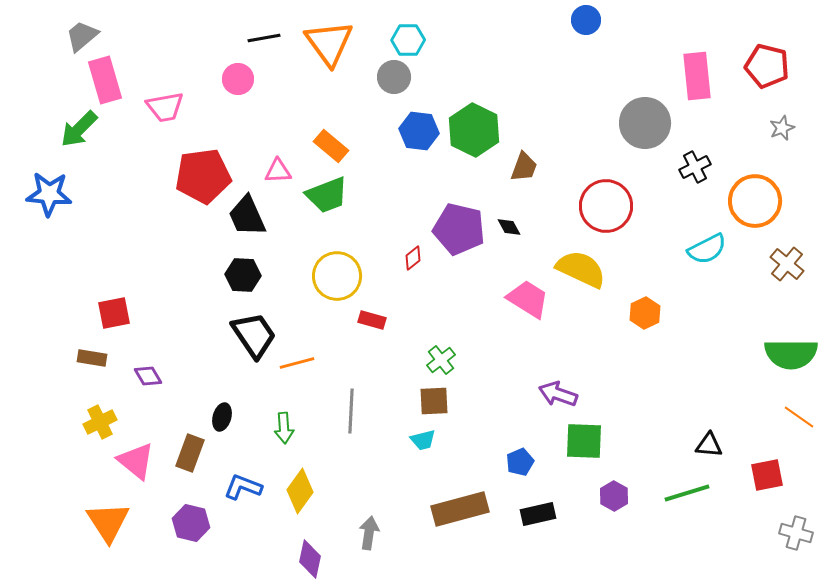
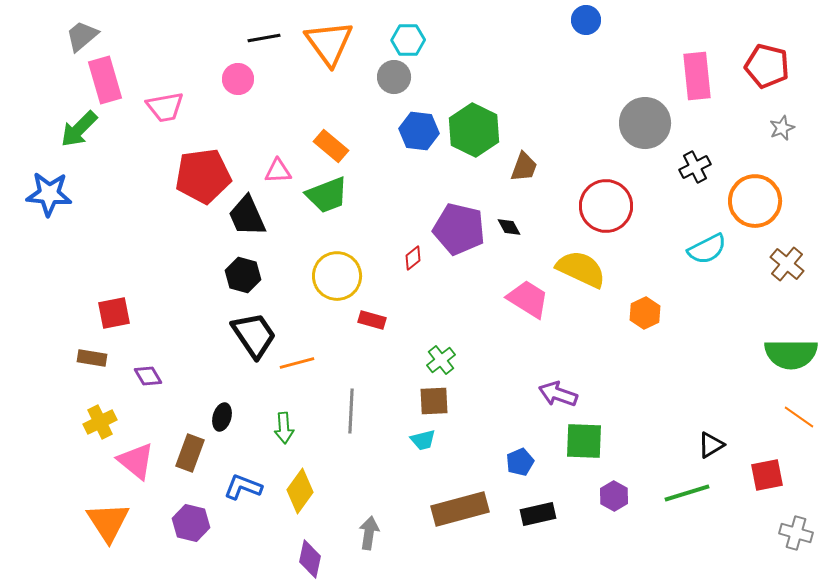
black hexagon at (243, 275): rotated 12 degrees clockwise
black triangle at (709, 445): moved 2 px right; rotated 36 degrees counterclockwise
